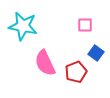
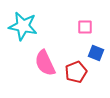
pink square: moved 2 px down
blue square: rotated 14 degrees counterclockwise
